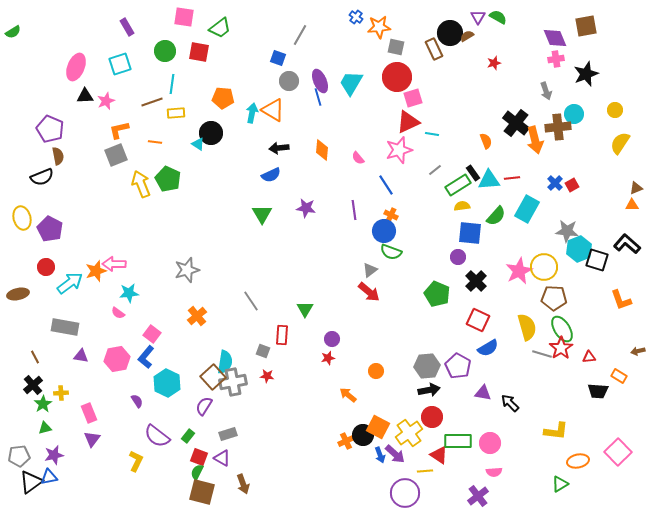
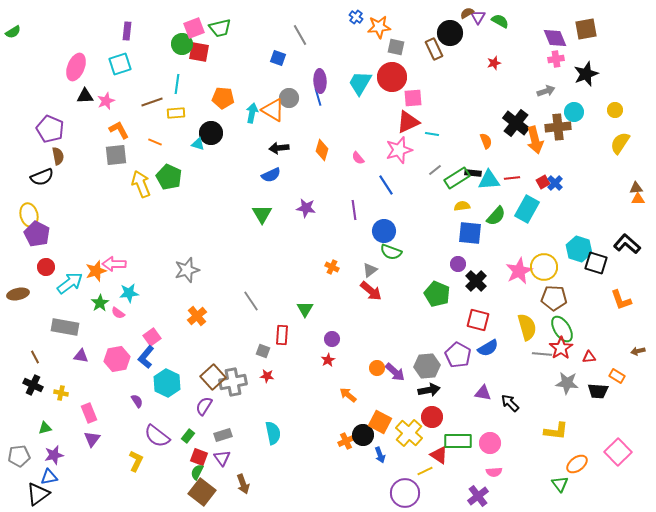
pink square at (184, 17): moved 10 px right, 11 px down; rotated 30 degrees counterclockwise
green semicircle at (498, 17): moved 2 px right, 4 px down
brown square at (586, 26): moved 3 px down
purple rectangle at (127, 27): moved 4 px down; rotated 36 degrees clockwise
green trapezoid at (220, 28): rotated 25 degrees clockwise
gray line at (300, 35): rotated 60 degrees counterclockwise
brown semicircle at (467, 36): moved 23 px up
green circle at (165, 51): moved 17 px right, 7 px up
red circle at (397, 77): moved 5 px left
gray circle at (289, 81): moved 17 px down
purple ellipse at (320, 81): rotated 20 degrees clockwise
cyan trapezoid at (351, 83): moved 9 px right
cyan line at (172, 84): moved 5 px right
gray arrow at (546, 91): rotated 90 degrees counterclockwise
pink square at (413, 98): rotated 12 degrees clockwise
cyan circle at (574, 114): moved 2 px up
orange L-shape at (119, 130): rotated 75 degrees clockwise
orange line at (155, 142): rotated 16 degrees clockwise
cyan triangle at (198, 144): rotated 16 degrees counterclockwise
orange diamond at (322, 150): rotated 10 degrees clockwise
gray square at (116, 155): rotated 15 degrees clockwise
black rectangle at (473, 173): rotated 49 degrees counterclockwise
green pentagon at (168, 179): moved 1 px right, 2 px up
green rectangle at (458, 185): moved 1 px left, 7 px up
red square at (572, 185): moved 29 px left, 3 px up
brown triangle at (636, 188): rotated 16 degrees clockwise
orange triangle at (632, 205): moved 6 px right, 6 px up
orange cross at (391, 215): moved 59 px left, 52 px down
yellow ellipse at (22, 218): moved 7 px right, 3 px up
purple pentagon at (50, 229): moved 13 px left, 5 px down
gray star at (567, 231): moved 152 px down
cyan hexagon at (579, 249): rotated 20 degrees counterclockwise
purple circle at (458, 257): moved 7 px down
black square at (597, 260): moved 1 px left, 3 px down
red arrow at (369, 292): moved 2 px right, 1 px up
red square at (478, 320): rotated 10 degrees counterclockwise
pink square at (152, 334): moved 3 px down; rotated 18 degrees clockwise
gray line at (542, 354): rotated 12 degrees counterclockwise
red star at (328, 358): moved 2 px down; rotated 16 degrees counterclockwise
cyan semicircle at (225, 362): moved 48 px right, 71 px down; rotated 20 degrees counterclockwise
purple pentagon at (458, 366): moved 11 px up
orange circle at (376, 371): moved 1 px right, 3 px up
orange rectangle at (619, 376): moved 2 px left
black cross at (33, 385): rotated 24 degrees counterclockwise
yellow cross at (61, 393): rotated 16 degrees clockwise
green star at (43, 404): moved 57 px right, 101 px up
orange square at (378, 427): moved 2 px right, 5 px up
yellow cross at (409, 433): rotated 12 degrees counterclockwise
gray rectangle at (228, 434): moved 5 px left, 1 px down
purple arrow at (395, 454): moved 82 px up
purple triangle at (222, 458): rotated 24 degrees clockwise
orange ellipse at (578, 461): moved 1 px left, 3 px down; rotated 25 degrees counterclockwise
yellow line at (425, 471): rotated 21 degrees counterclockwise
black triangle at (31, 482): moved 7 px right, 12 px down
green triangle at (560, 484): rotated 36 degrees counterclockwise
brown square at (202, 492): rotated 24 degrees clockwise
